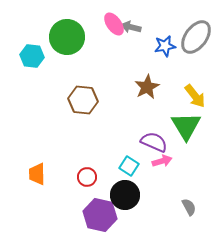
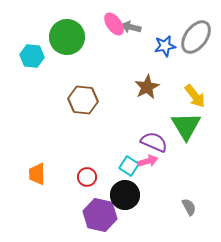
pink arrow: moved 14 px left
